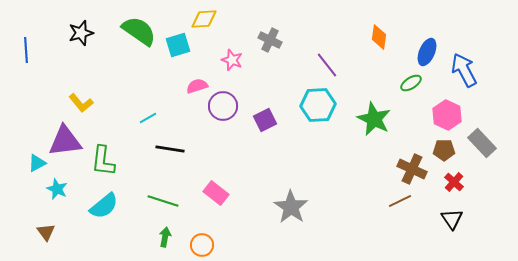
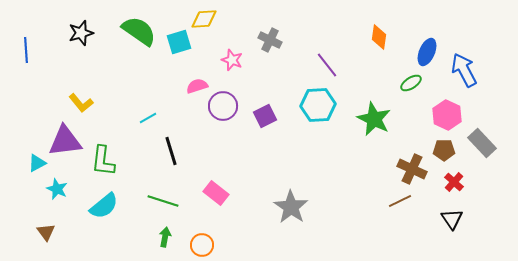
cyan square: moved 1 px right, 3 px up
purple square: moved 4 px up
black line: moved 1 px right, 2 px down; rotated 64 degrees clockwise
